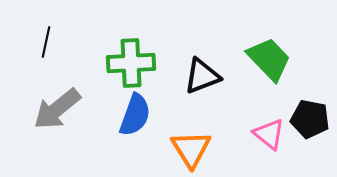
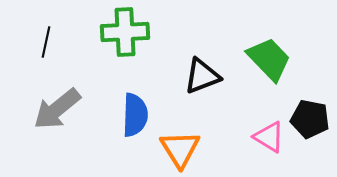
green cross: moved 6 px left, 31 px up
blue semicircle: rotated 18 degrees counterclockwise
pink triangle: moved 3 px down; rotated 8 degrees counterclockwise
orange triangle: moved 11 px left
